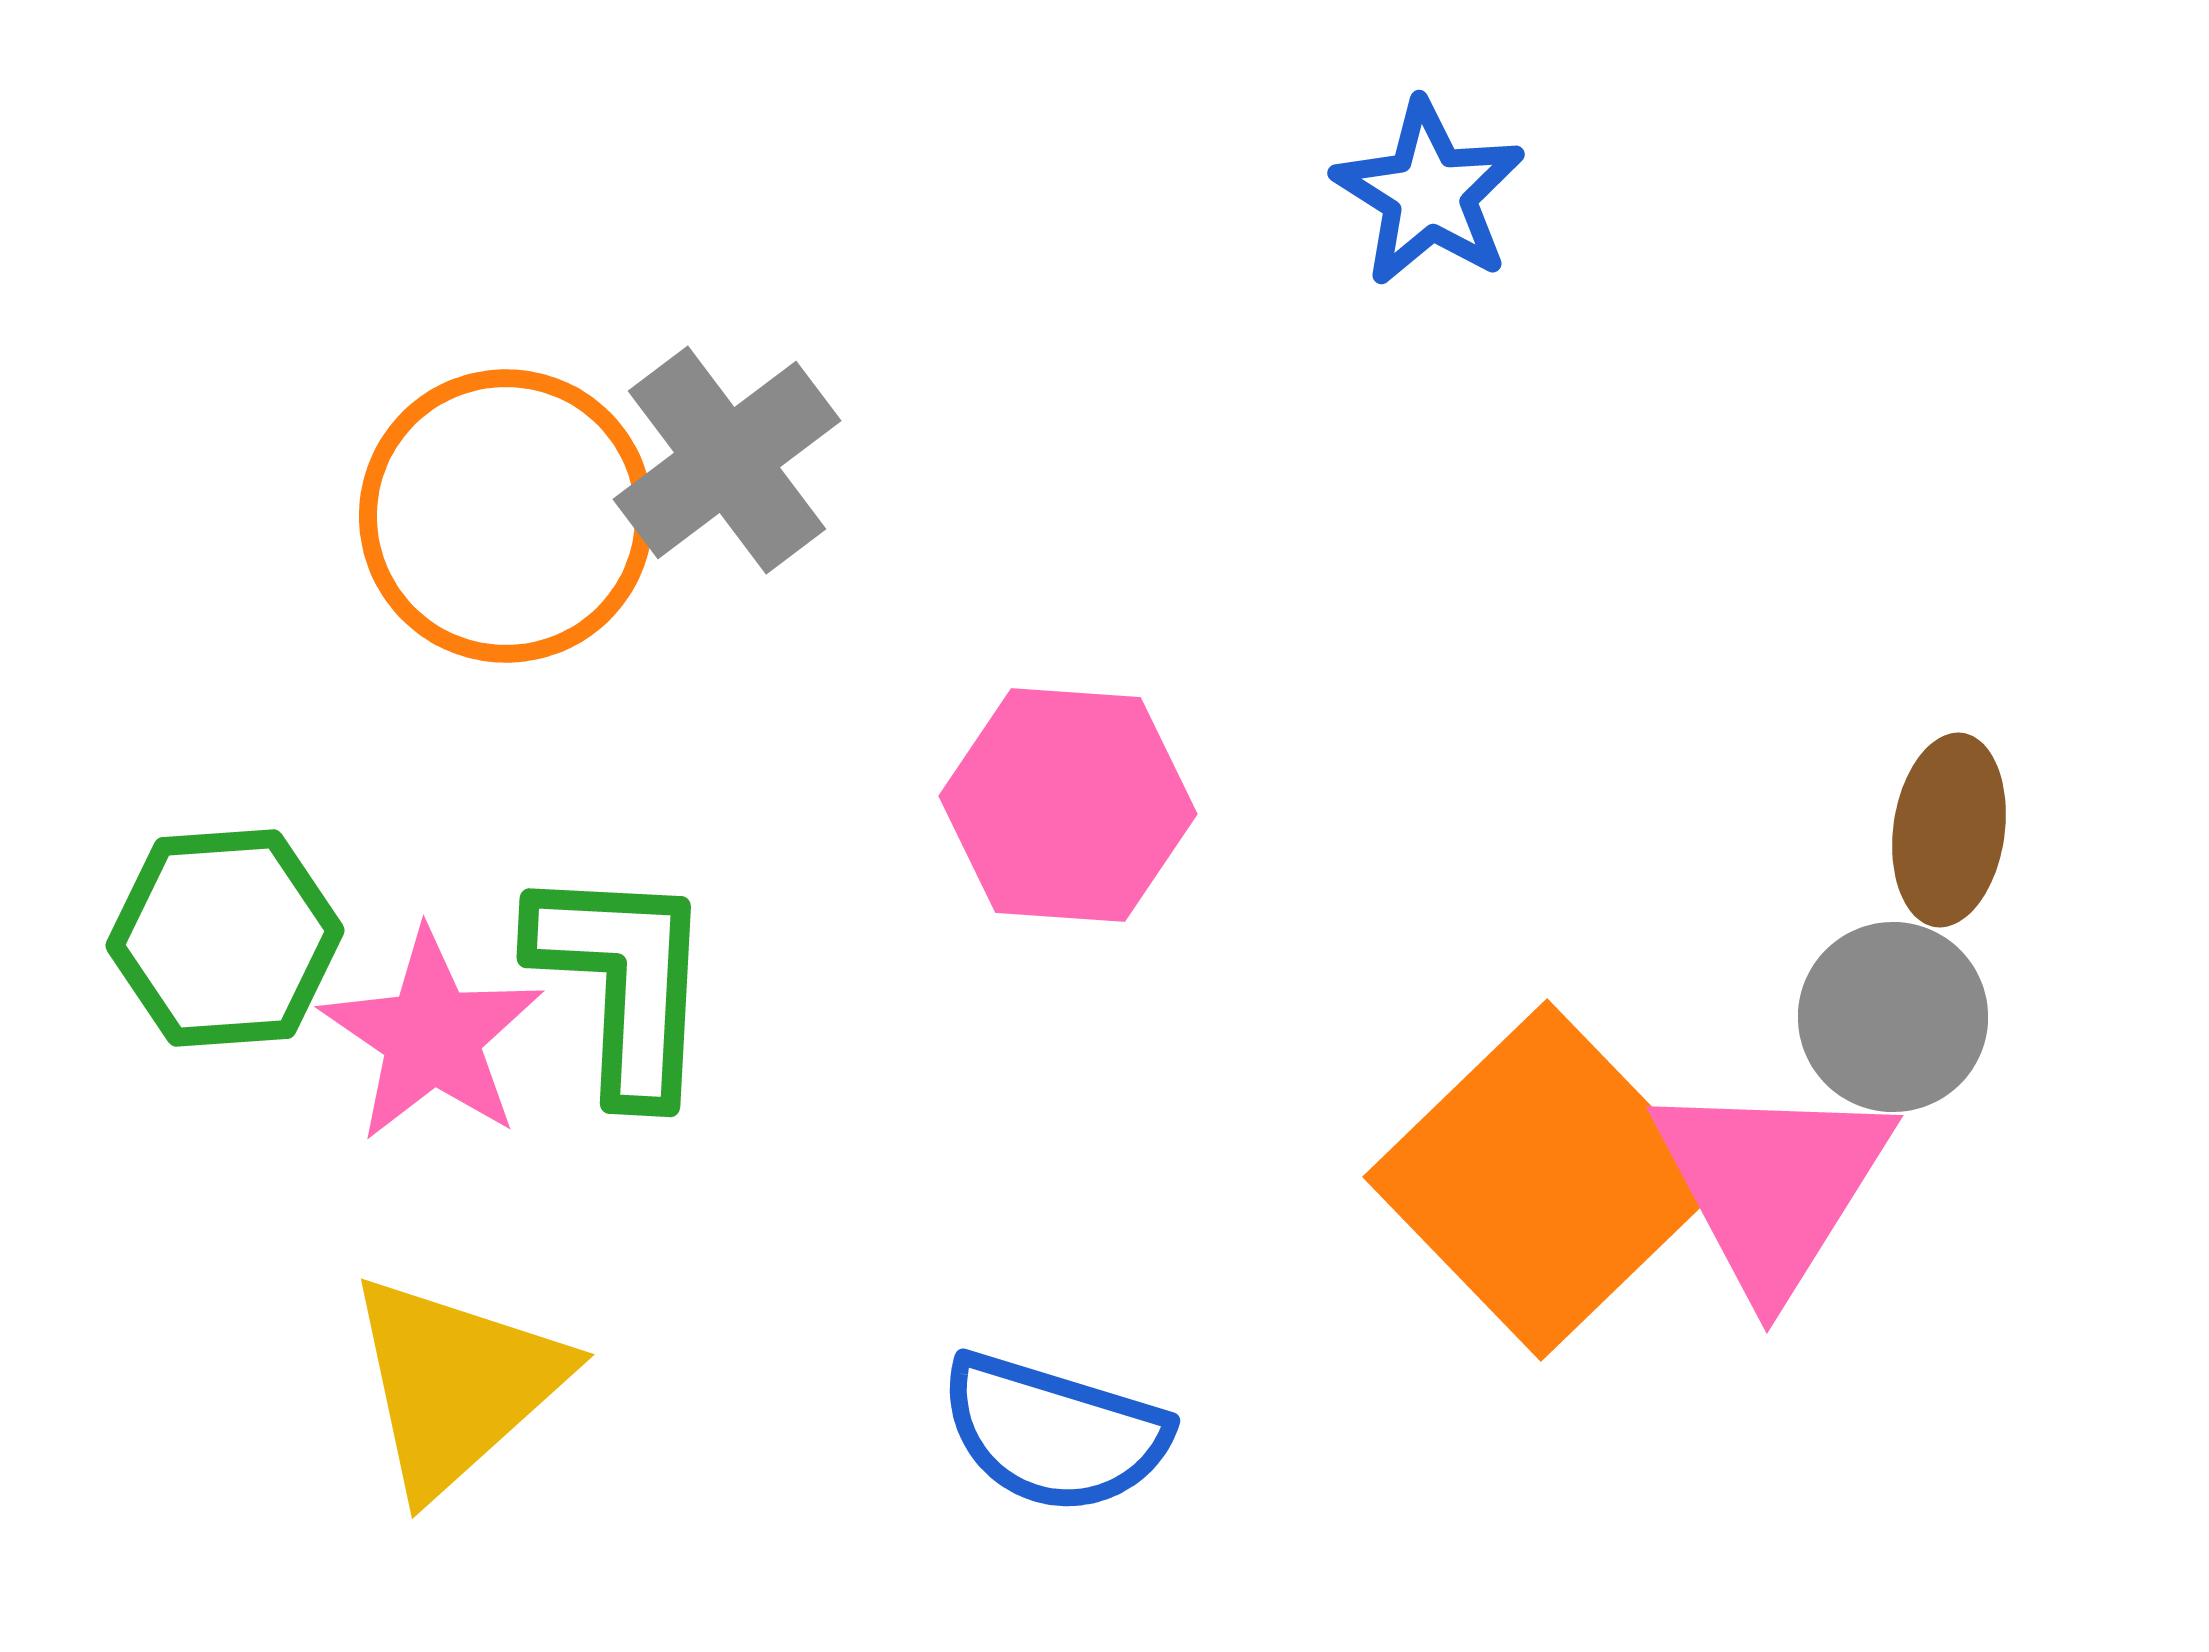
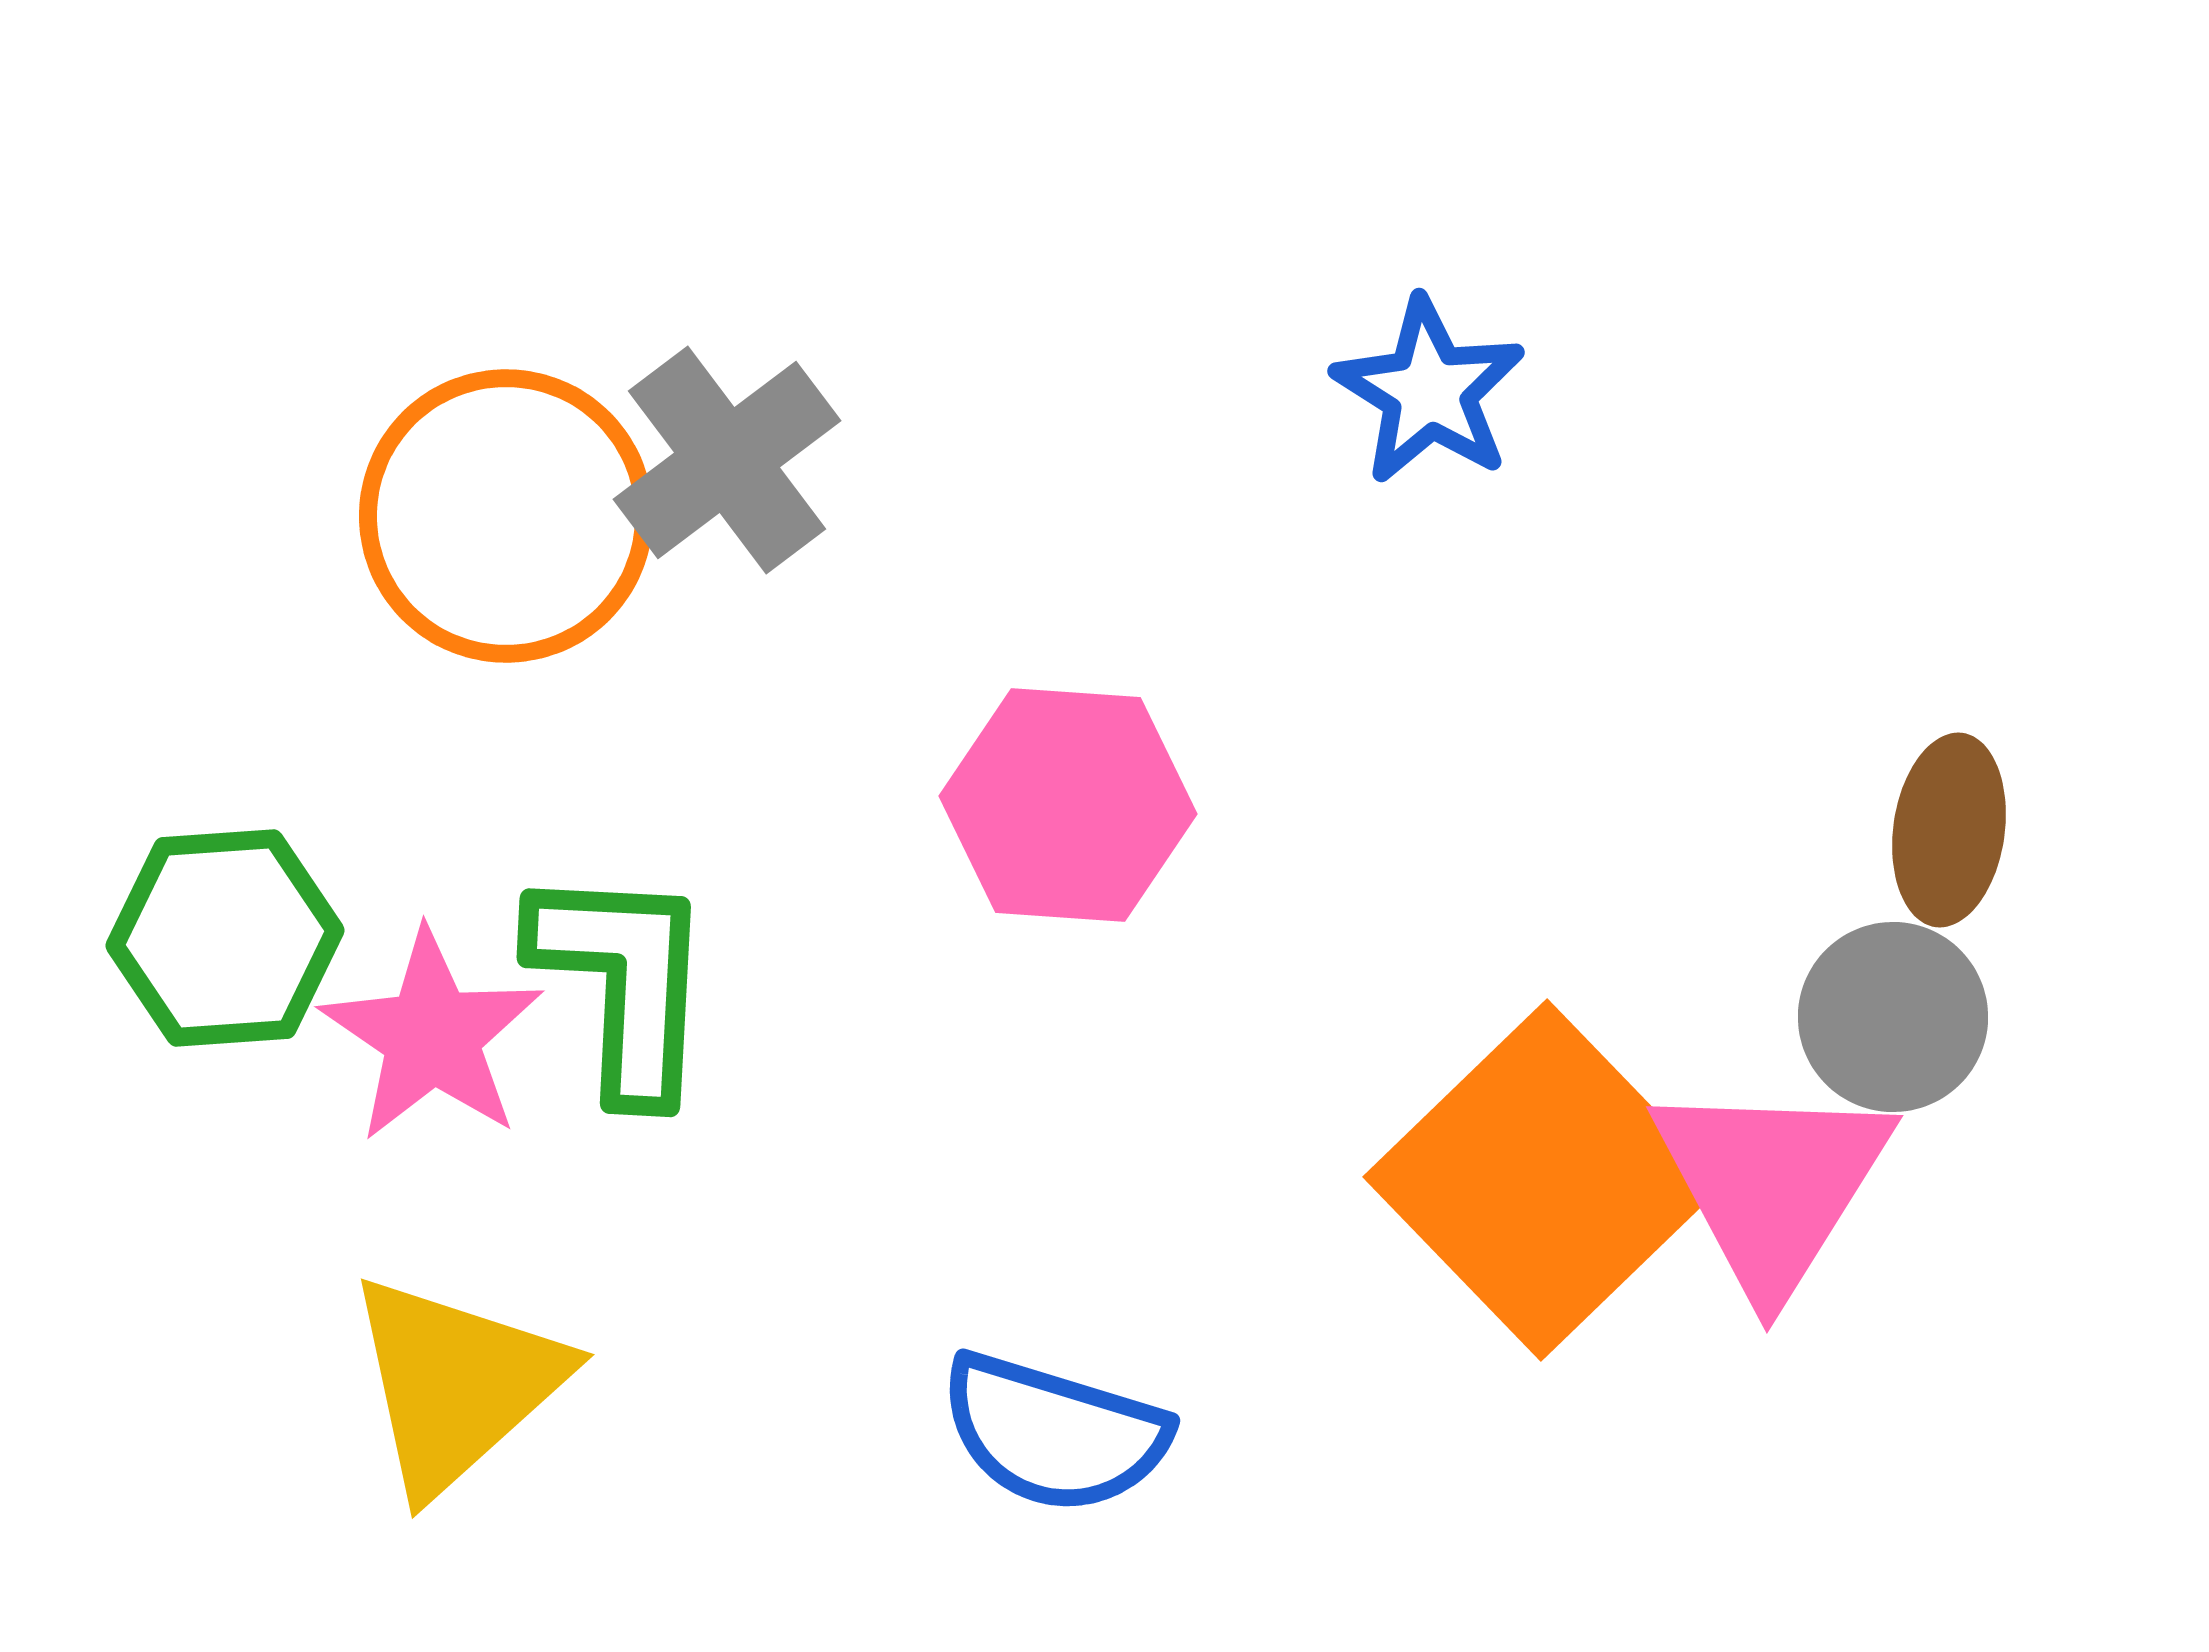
blue star: moved 198 px down
